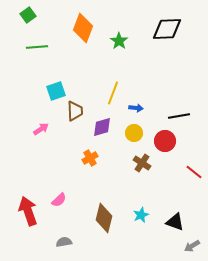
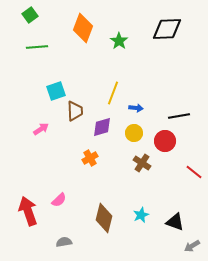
green square: moved 2 px right
